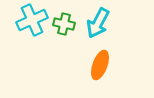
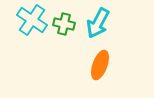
cyan cross: rotated 32 degrees counterclockwise
